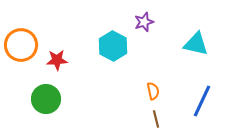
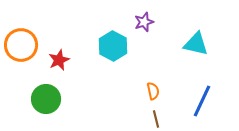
red star: moved 2 px right; rotated 20 degrees counterclockwise
